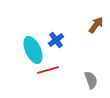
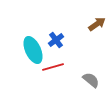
brown arrow: moved 1 px right, 1 px up; rotated 18 degrees clockwise
red line: moved 5 px right, 3 px up
gray semicircle: rotated 30 degrees counterclockwise
